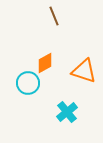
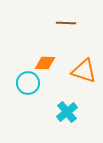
brown line: moved 12 px right, 7 px down; rotated 66 degrees counterclockwise
orange diamond: rotated 30 degrees clockwise
